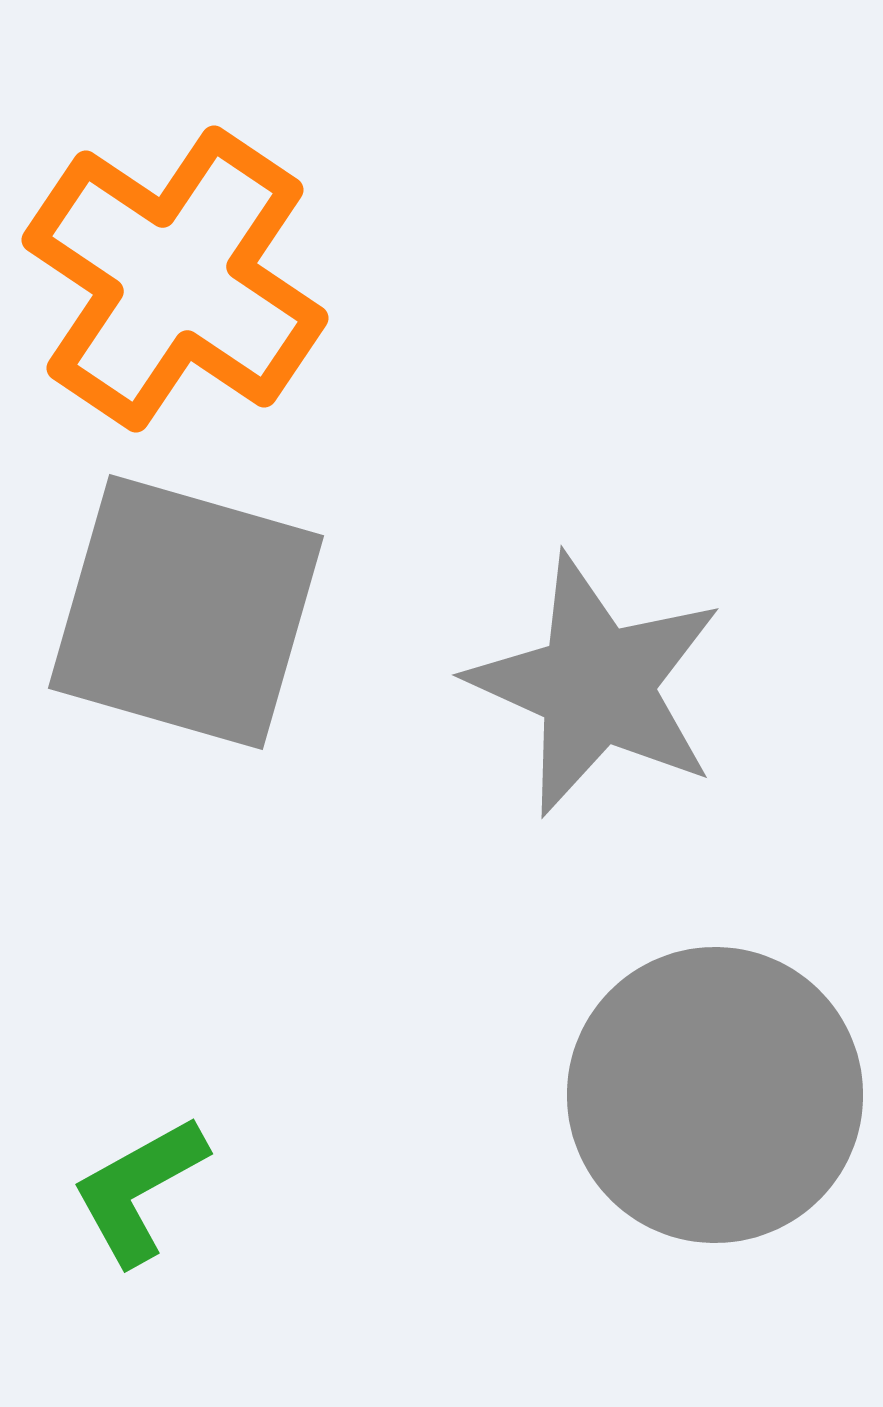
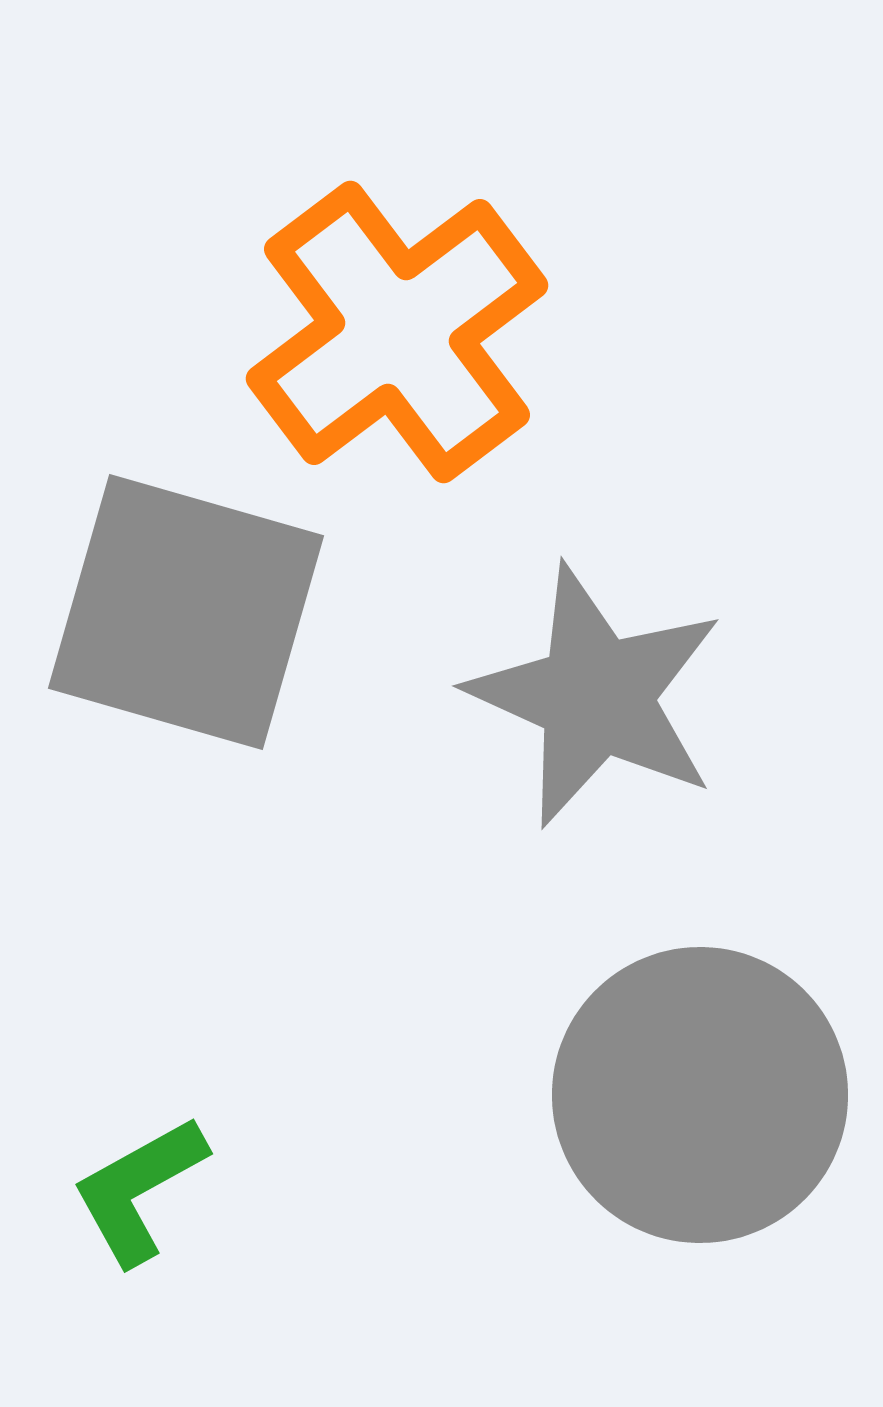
orange cross: moved 222 px right, 53 px down; rotated 19 degrees clockwise
gray star: moved 11 px down
gray circle: moved 15 px left
